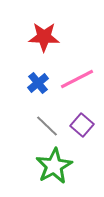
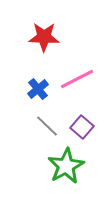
blue cross: moved 6 px down
purple square: moved 2 px down
green star: moved 12 px right
